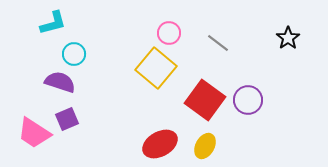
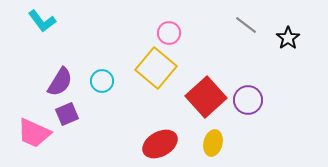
cyan L-shape: moved 11 px left, 2 px up; rotated 68 degrees clockwise
gray line: moved 28 px right, 18 px up
cyan circle: moved 28 px right, 27 px down
purple semicircle: rotated 104 degrees clockwise
red square: moved 1 px right, 3 px up; rotated 12 degrees clockwise
purple square: moved 5 px up
pink trapezoid: rotated 9 degrees counterclockwise
yellow ellipse: moved 8 px right, 3 px up; rotated 15 degrees counterclockwise
